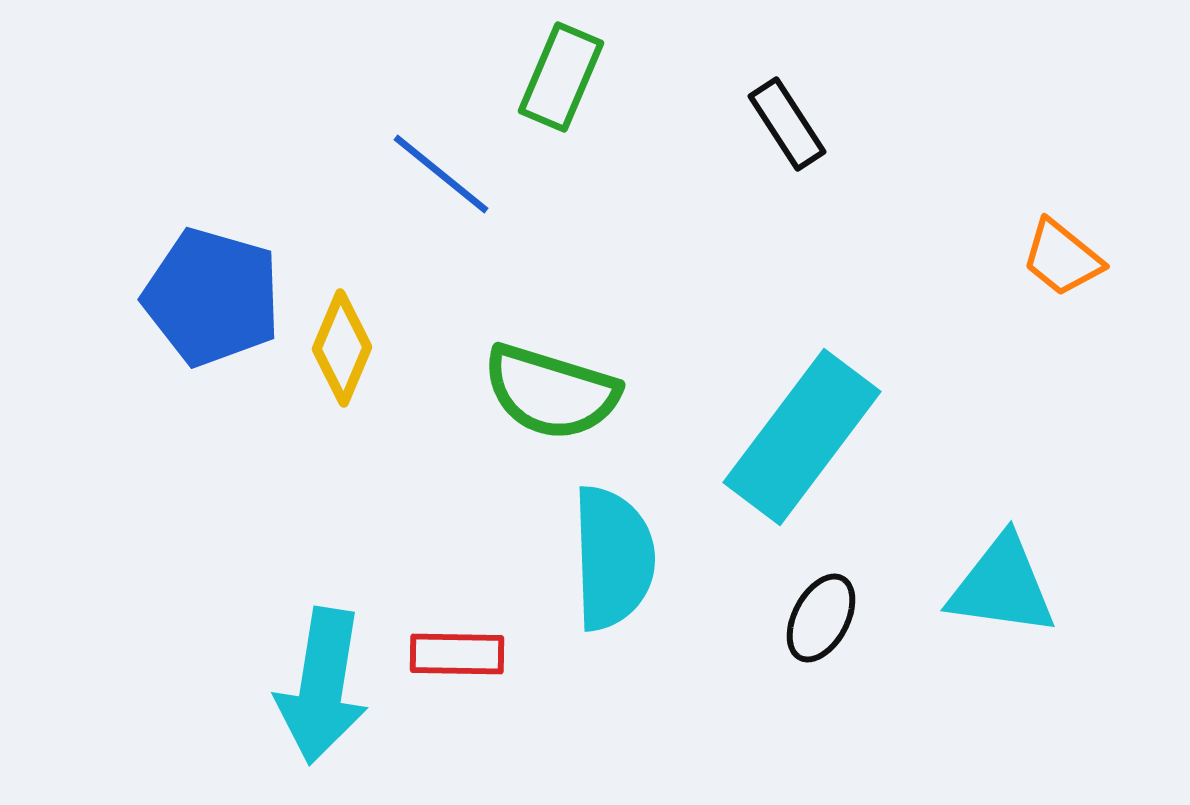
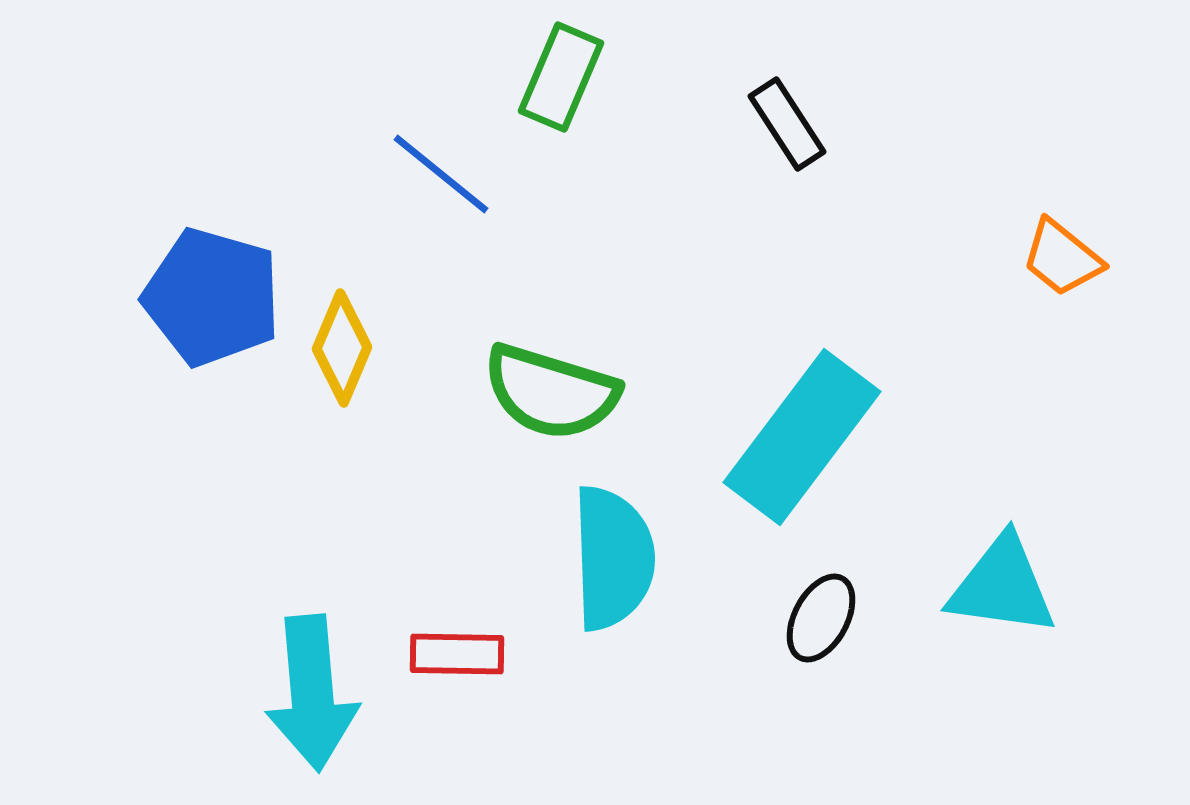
cyan arrow: moved 10 px left, 7 px down; rotated 14 degrees counterclockwise
